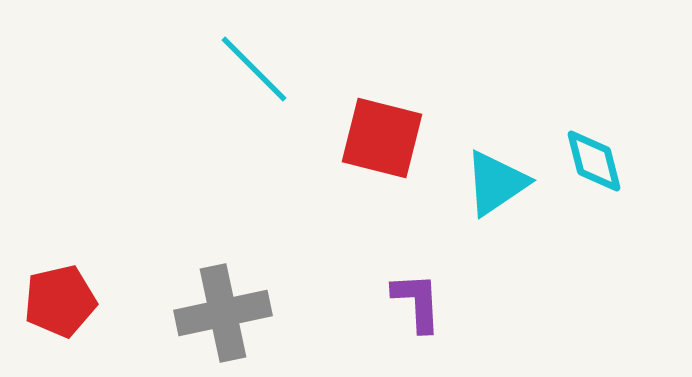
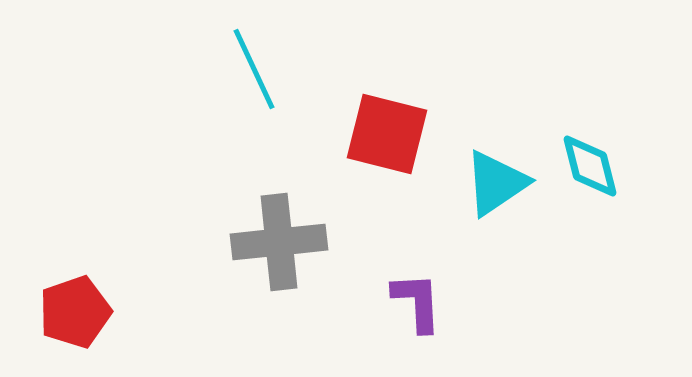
cyan line: rotated 20 degrees clockwise
red square: moved 5 px right, 4 px up
cyan diamond: moved 4 px left, 5 px down
red pentagon: moved 15 px right, 11 px down; rotated 6 degrees counterclockwise
gray cross: moved 56 px right, 71 px up; rotated 6 degrees clockwise
